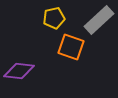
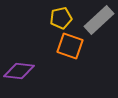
yellow pentagon: moved 7 px right
orange square: moved 1 px left, 1 px up
